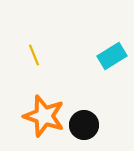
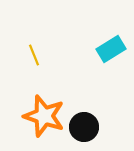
cyan rectangle: moved 1 px left, 7 px up
black circle: moved 2 px down
